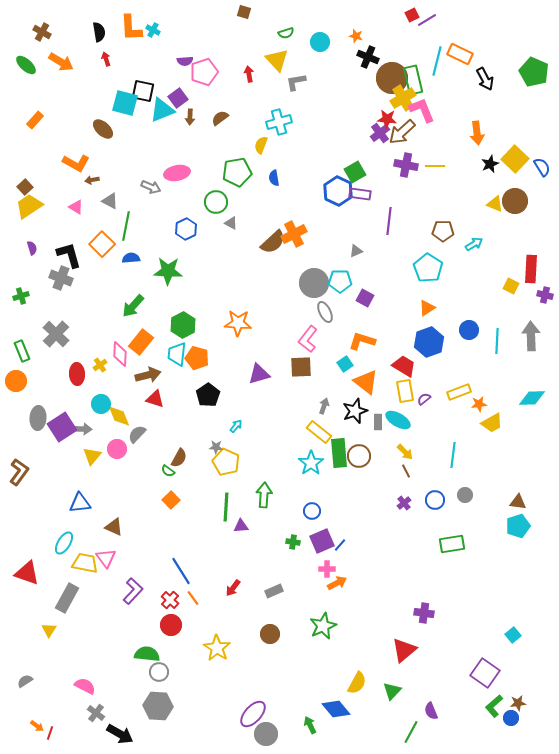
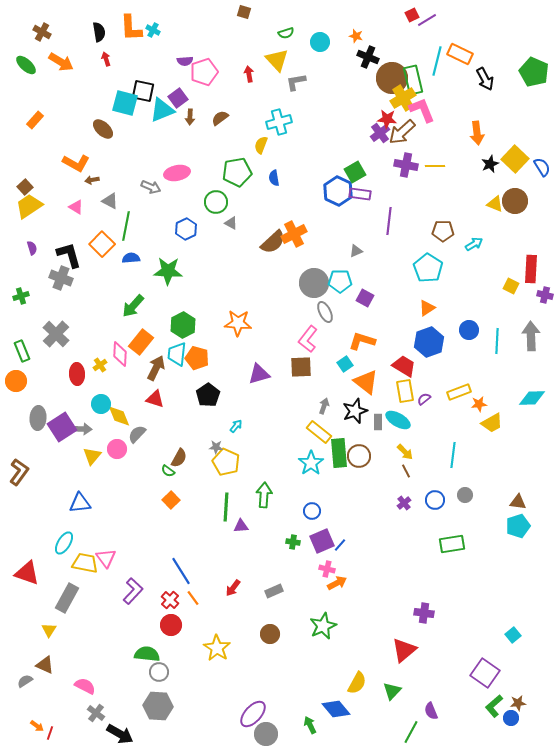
brown arrow at (148, 375): moved 8 px right, 7 px up; rotated 50 degrees counterclockwise
brown triangle at (114, 527): moved 69 px left, 138 px down
pink cross at (327, 569): rotated 14 degrees clockwise
